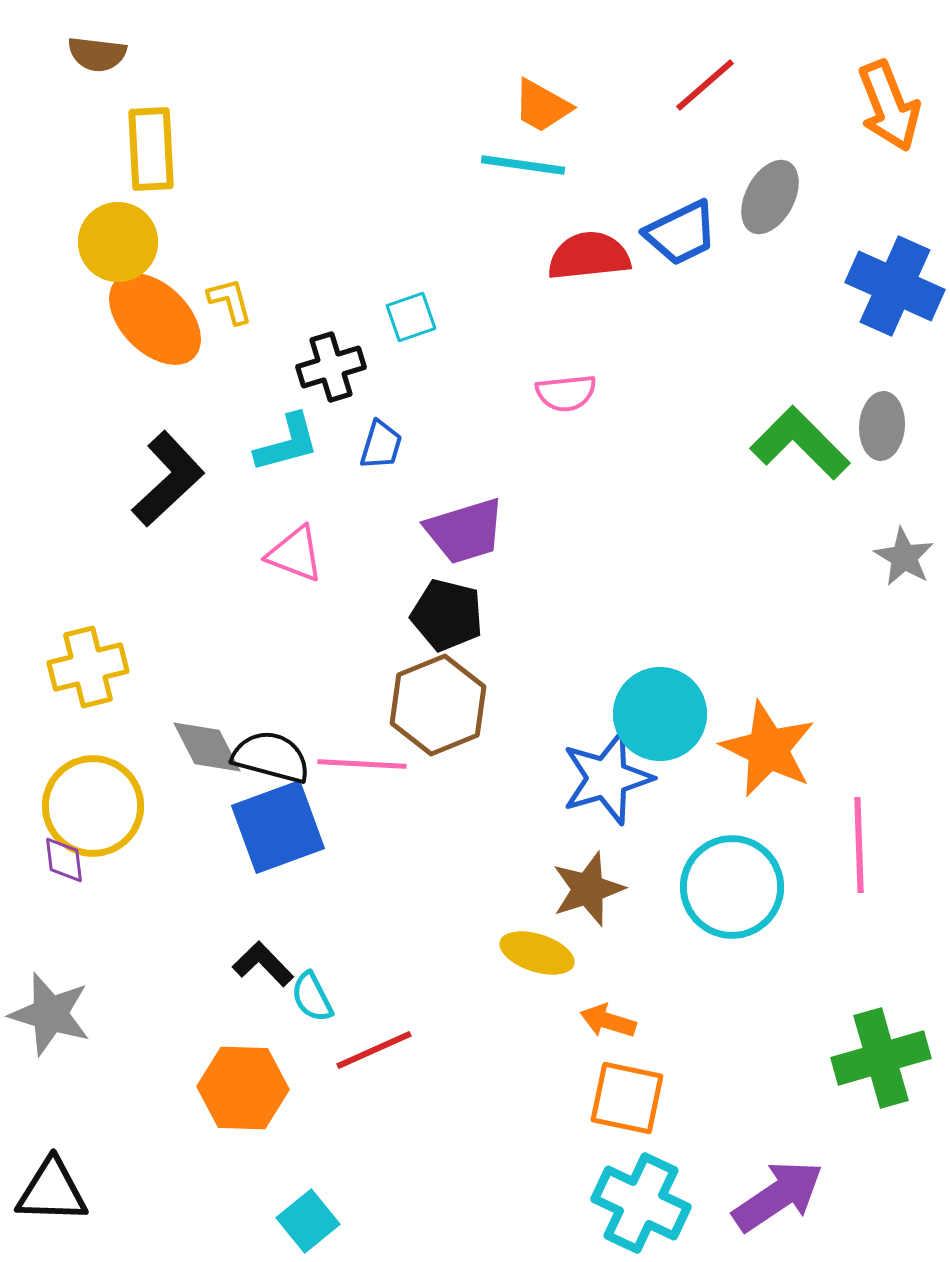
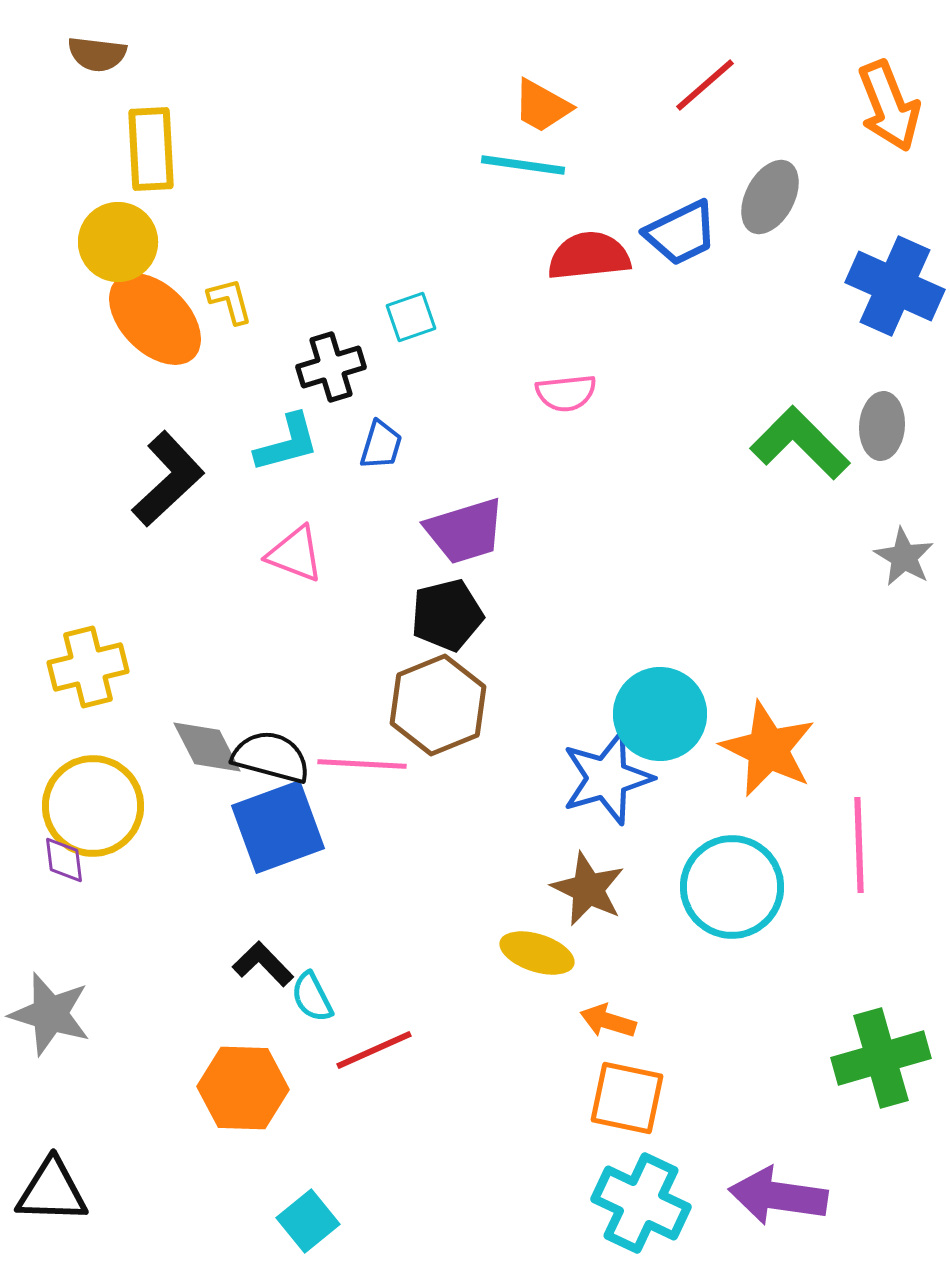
black pentagon at (447, 615): rotated 28 degrees counterclockwise
brown star at (588, 889): rotated 28 degrees counterclockwise
purple arrow at (778, 1196): rotated 138 degrees counterclockwise
